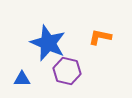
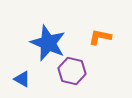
purple hexagon: moved 5 px right
blue triangle: rotated 30 degrees clockwise
